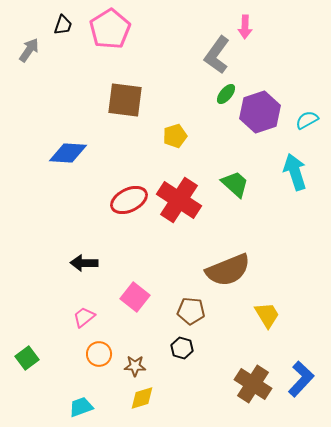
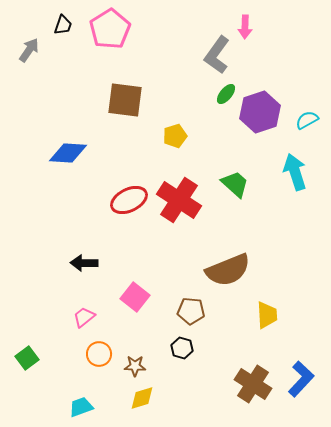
yellow trapezoid: rotated 28 degrees clockwise
